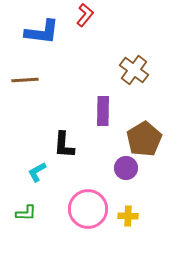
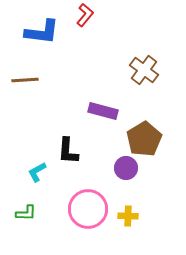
brown cross: moved 10 px right
purple rectangle: rotated 76 degrees counterclockwise
black L-shape: moved 4 px right, 6 px down
